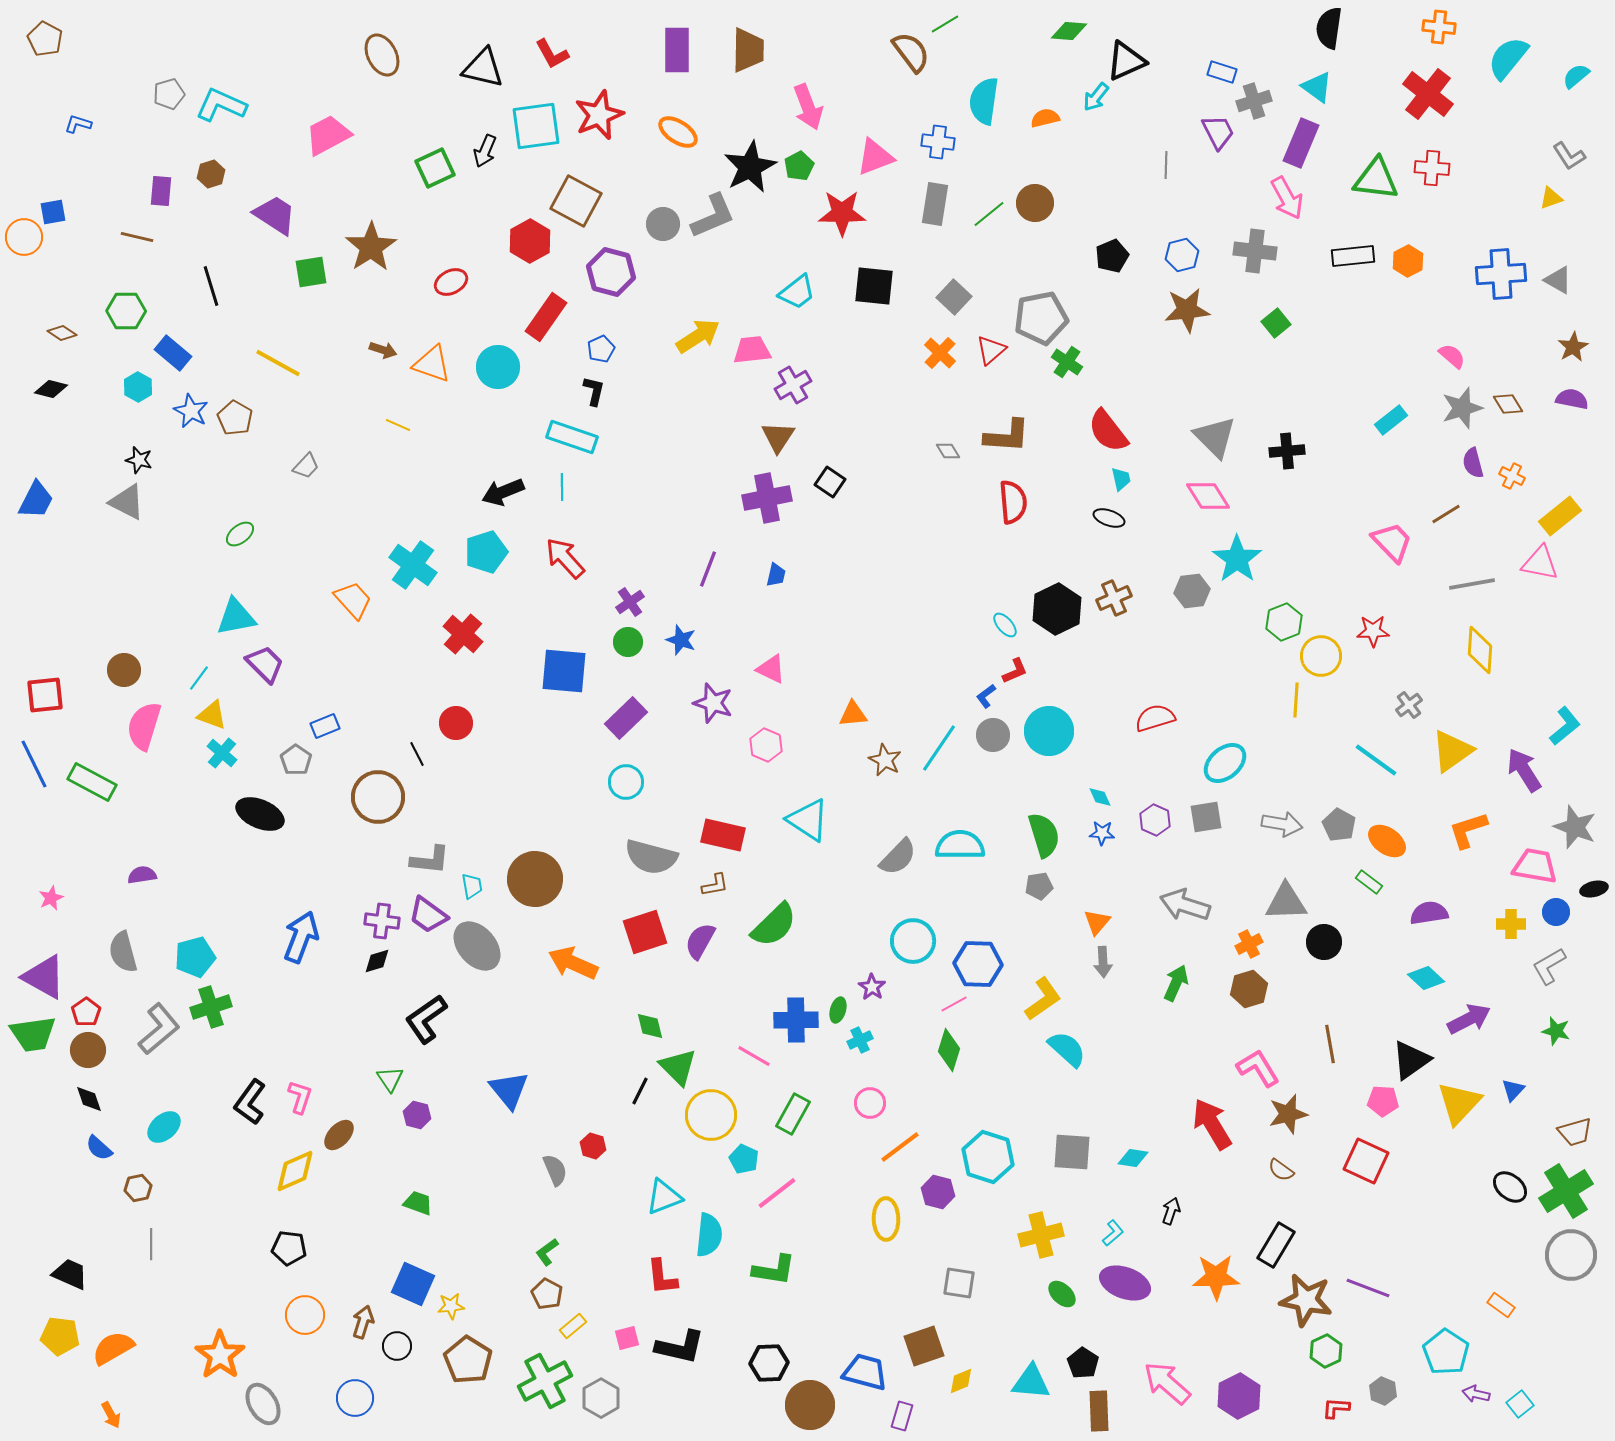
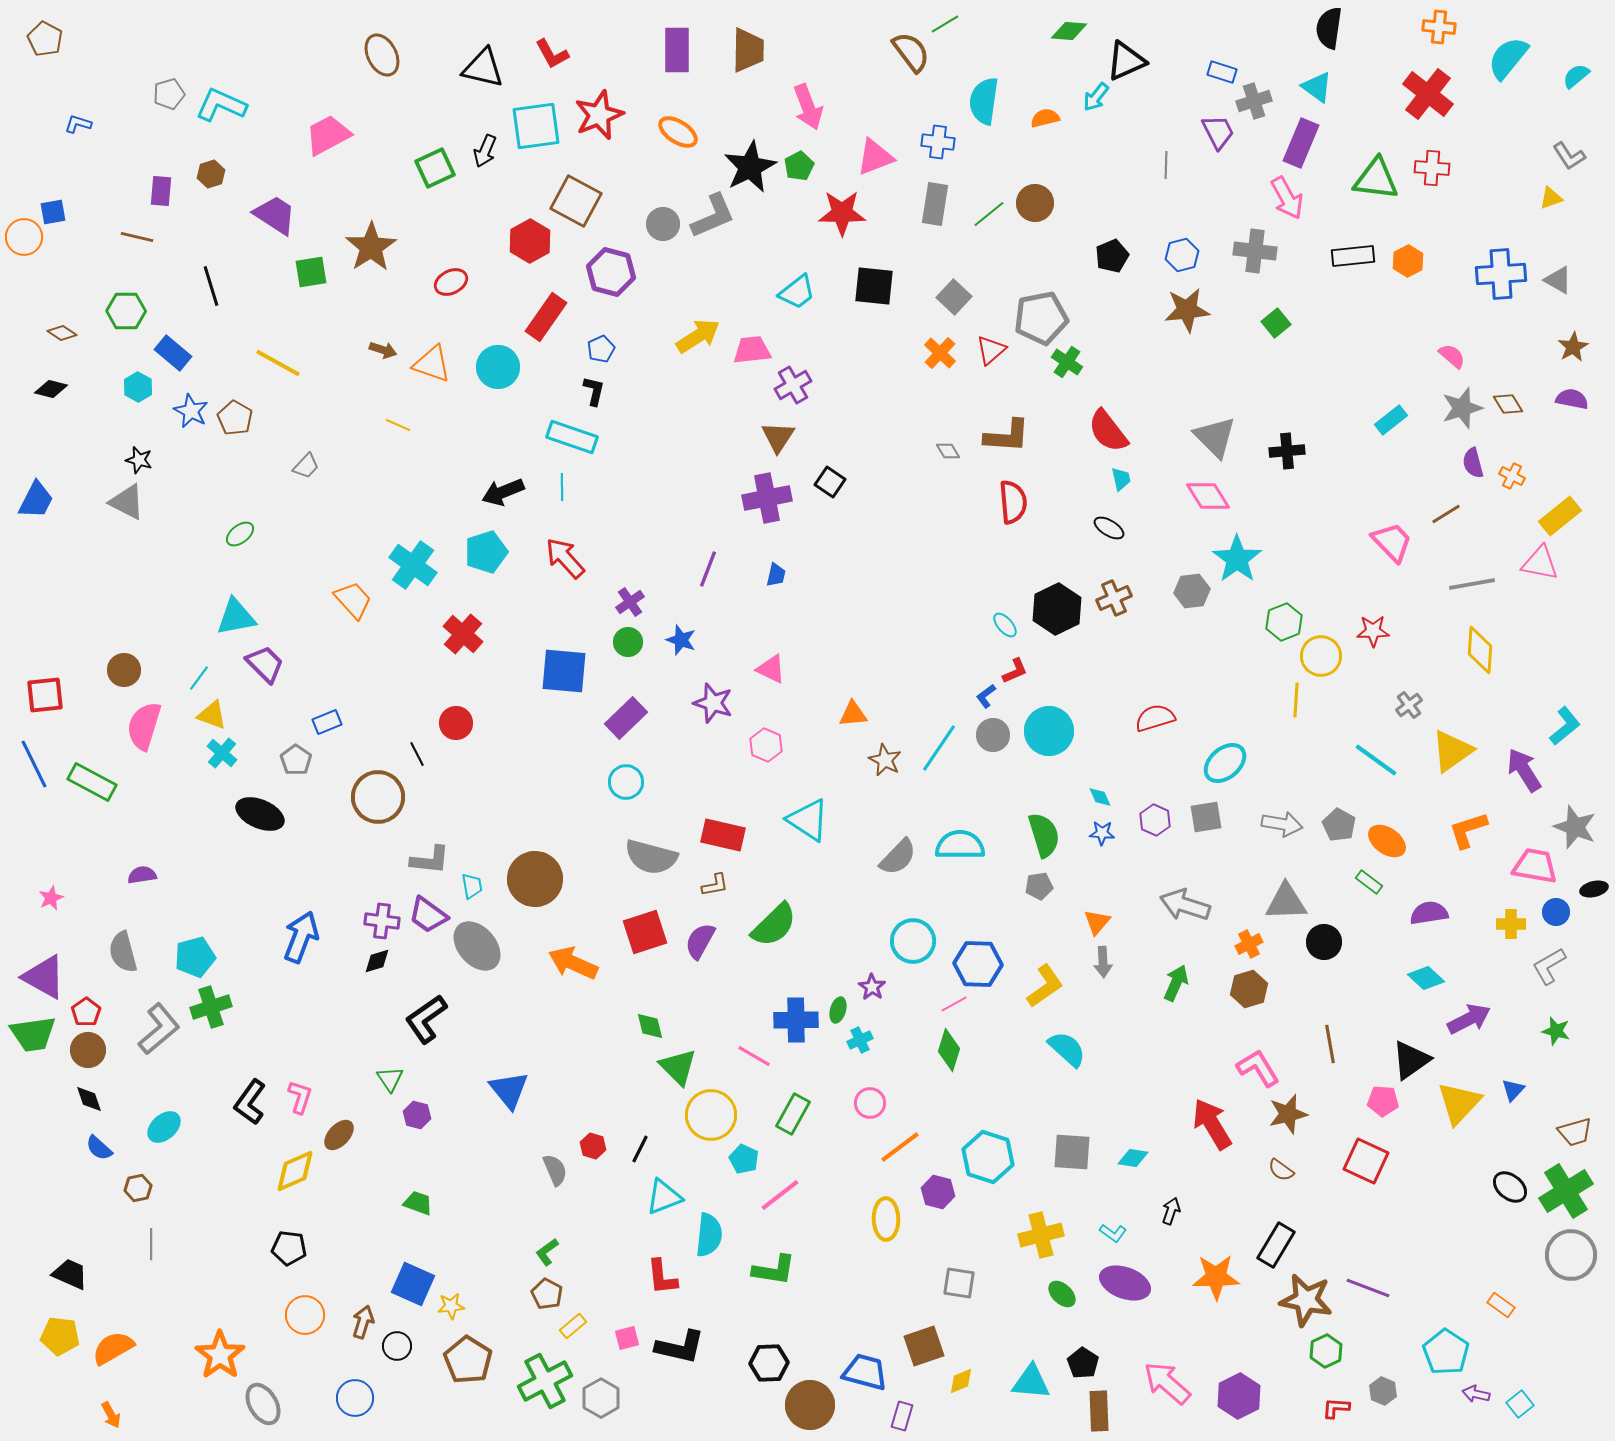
black ellipse at (1109, 518): moved 10 px down; rotated 12 degrees clockwise
blue rectangle at (325, 726): moved 2 px right, 4 px up
yellow L-shape at (1043, 999): moved 2 px right, 13 px up
black line at (640, 1091): moved 58 px down
pink line at (777, 1193): moved 3 px right, 2 px down
cyan L-shape at (1113, 1233): rotated 76 degrees clockwise
